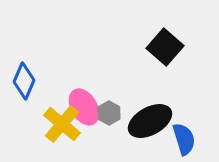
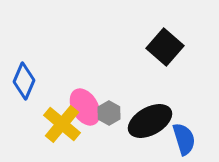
pink ellipse: moved 1 px right
